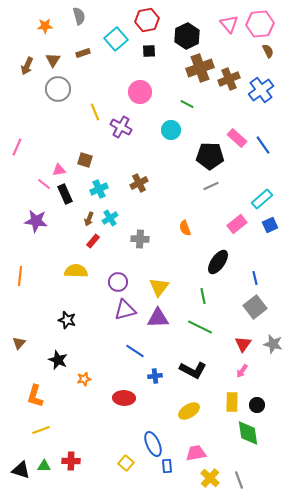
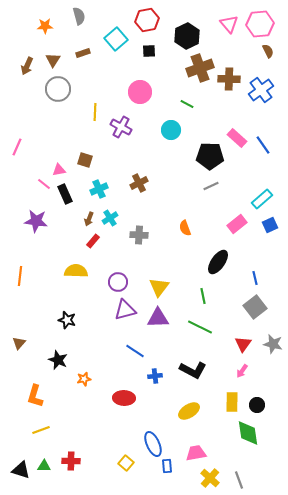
brown cross at (229, 79): rotated 25 degrees clockwise
yellow line at (95, 112): rotated 24 degrees clockwise
gray cross at (140, 239): moved 1 px left, 4 px up
